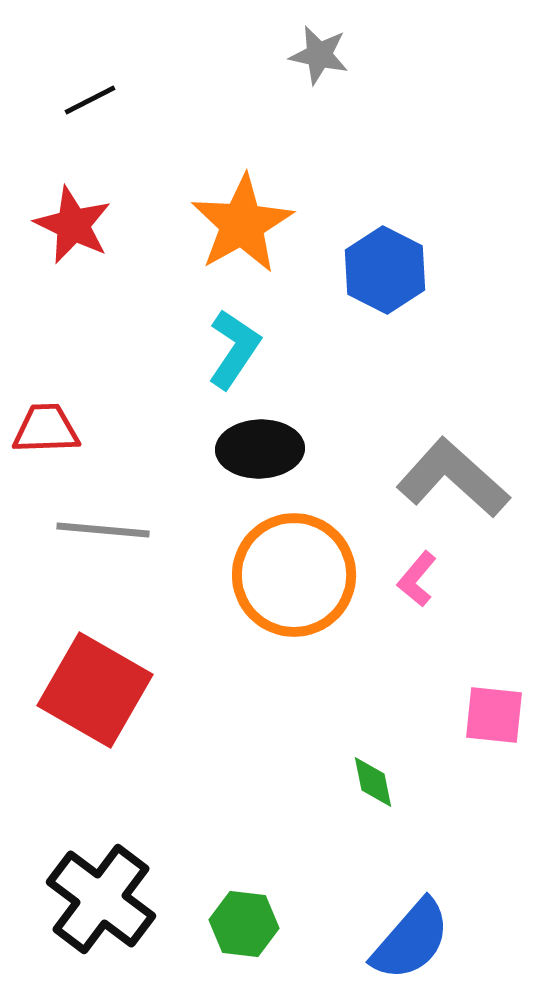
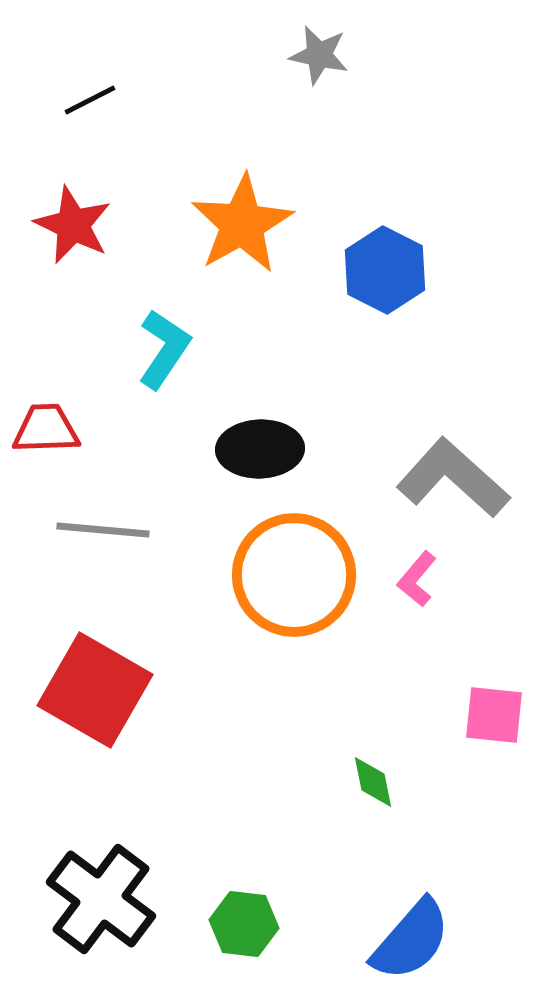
cyan L-shape: moved 70 px left
